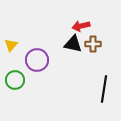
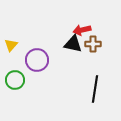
red arrow: moved 1 px right, 4 px down
black line: moved 9 px left
